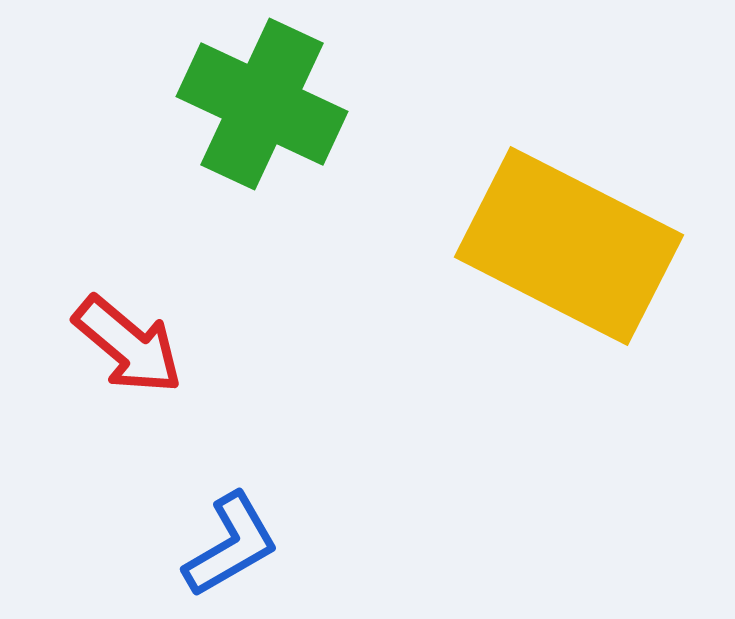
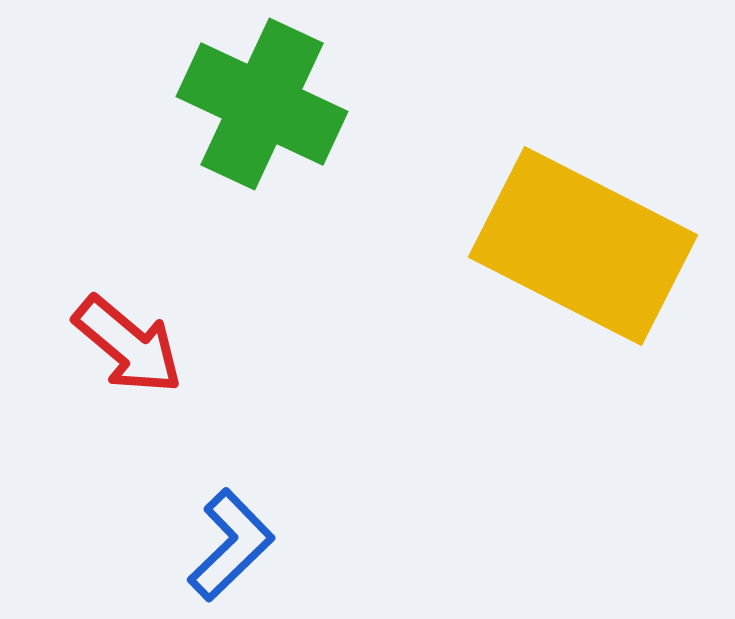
yellow rectangle: moved 14 px right
blue L-shape: rotated 14 degrees counterclockwise
